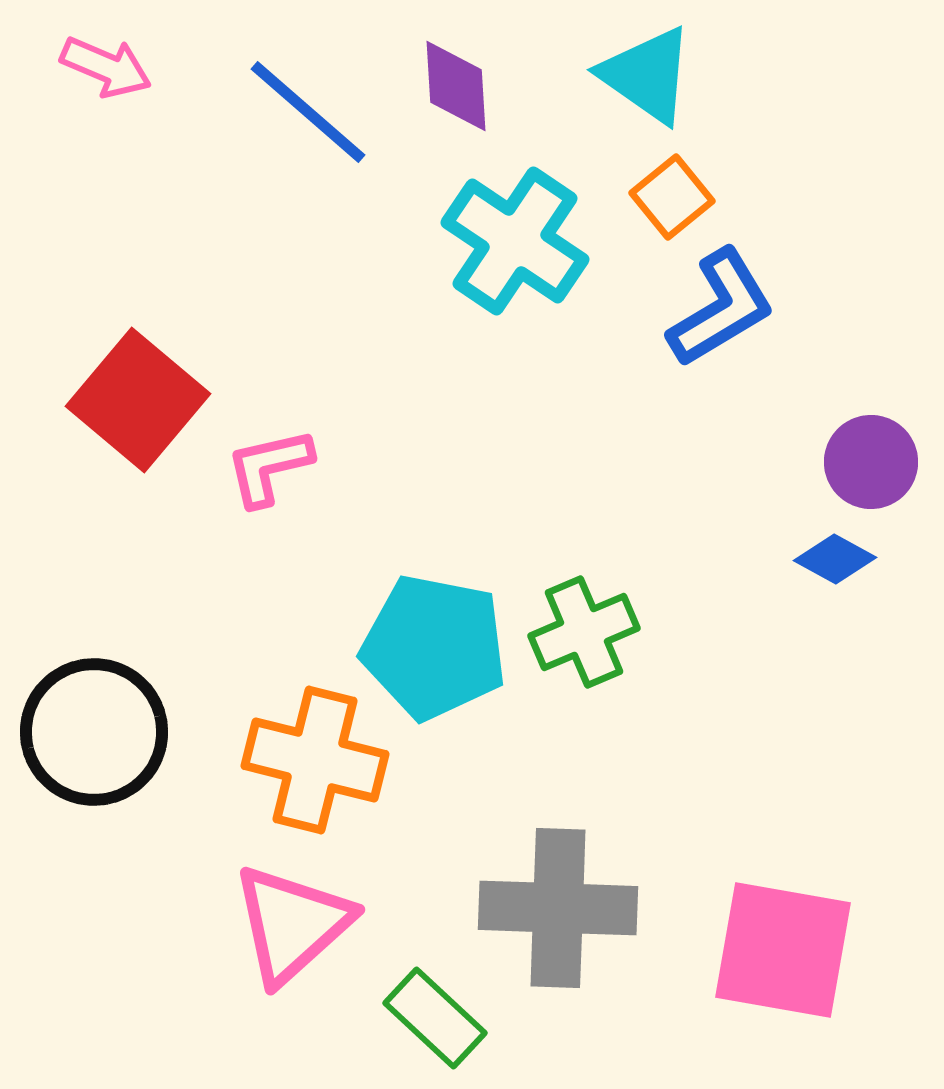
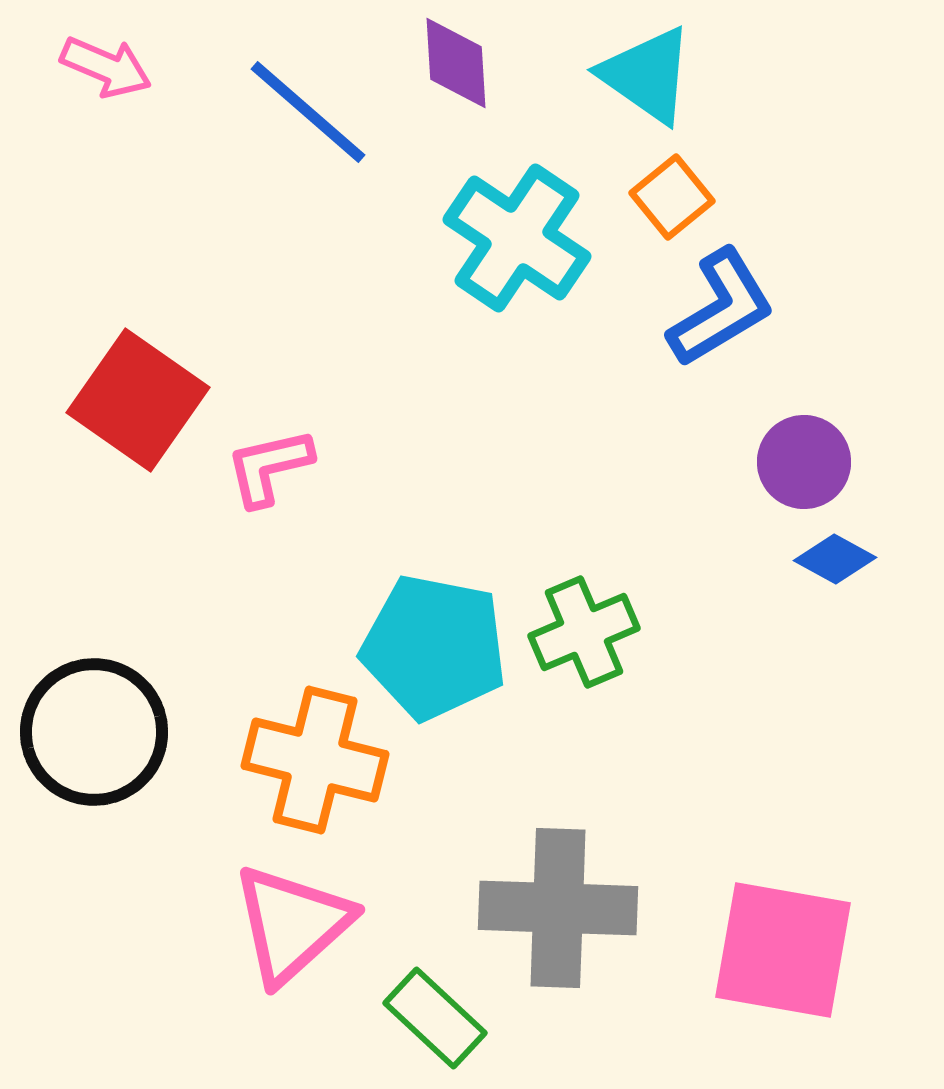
purple diamond: moved 23 px up
cyan cross: moved 2 px right, 3 px up
red square: rotated 5 degrees counterclockwise
purple circle: moved 67 px left
